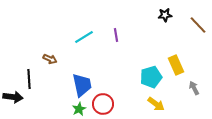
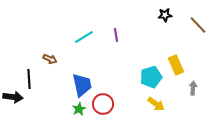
gray arrow: moved 1 px left; rotated 32 degrees clockwise
